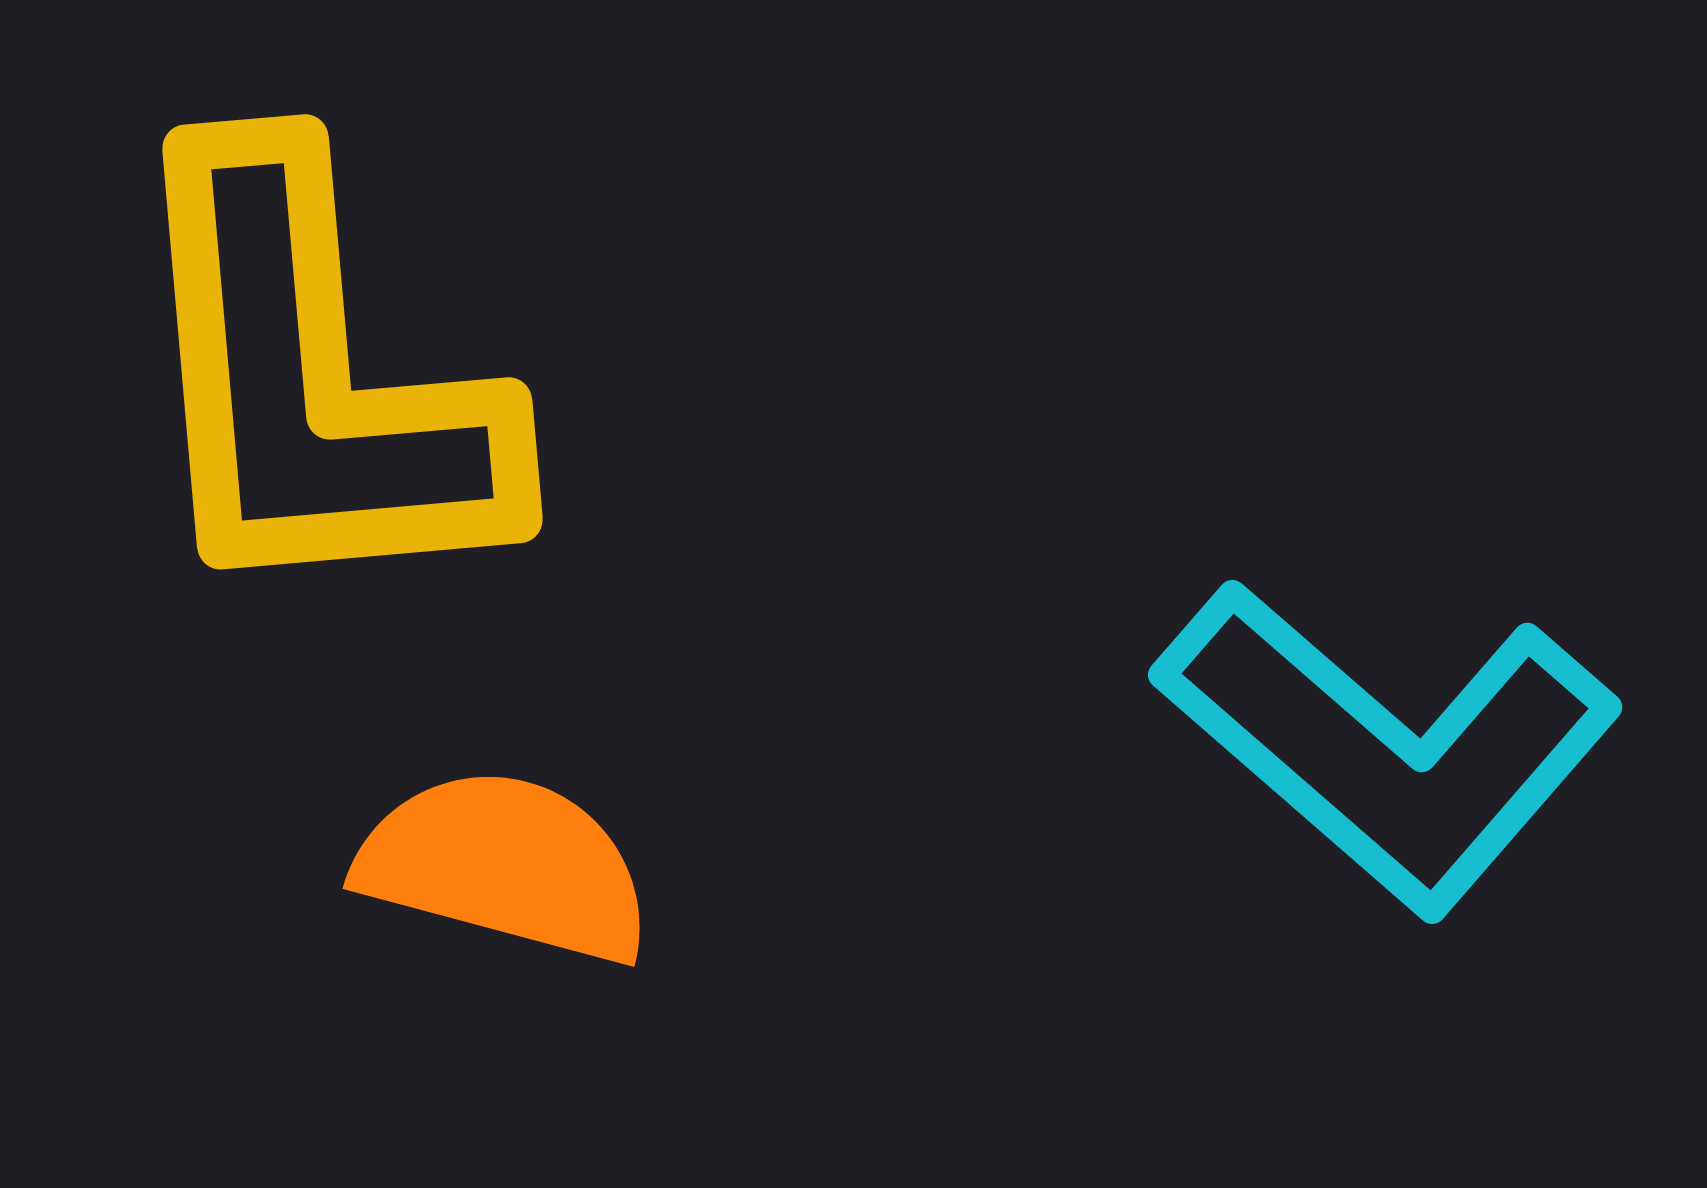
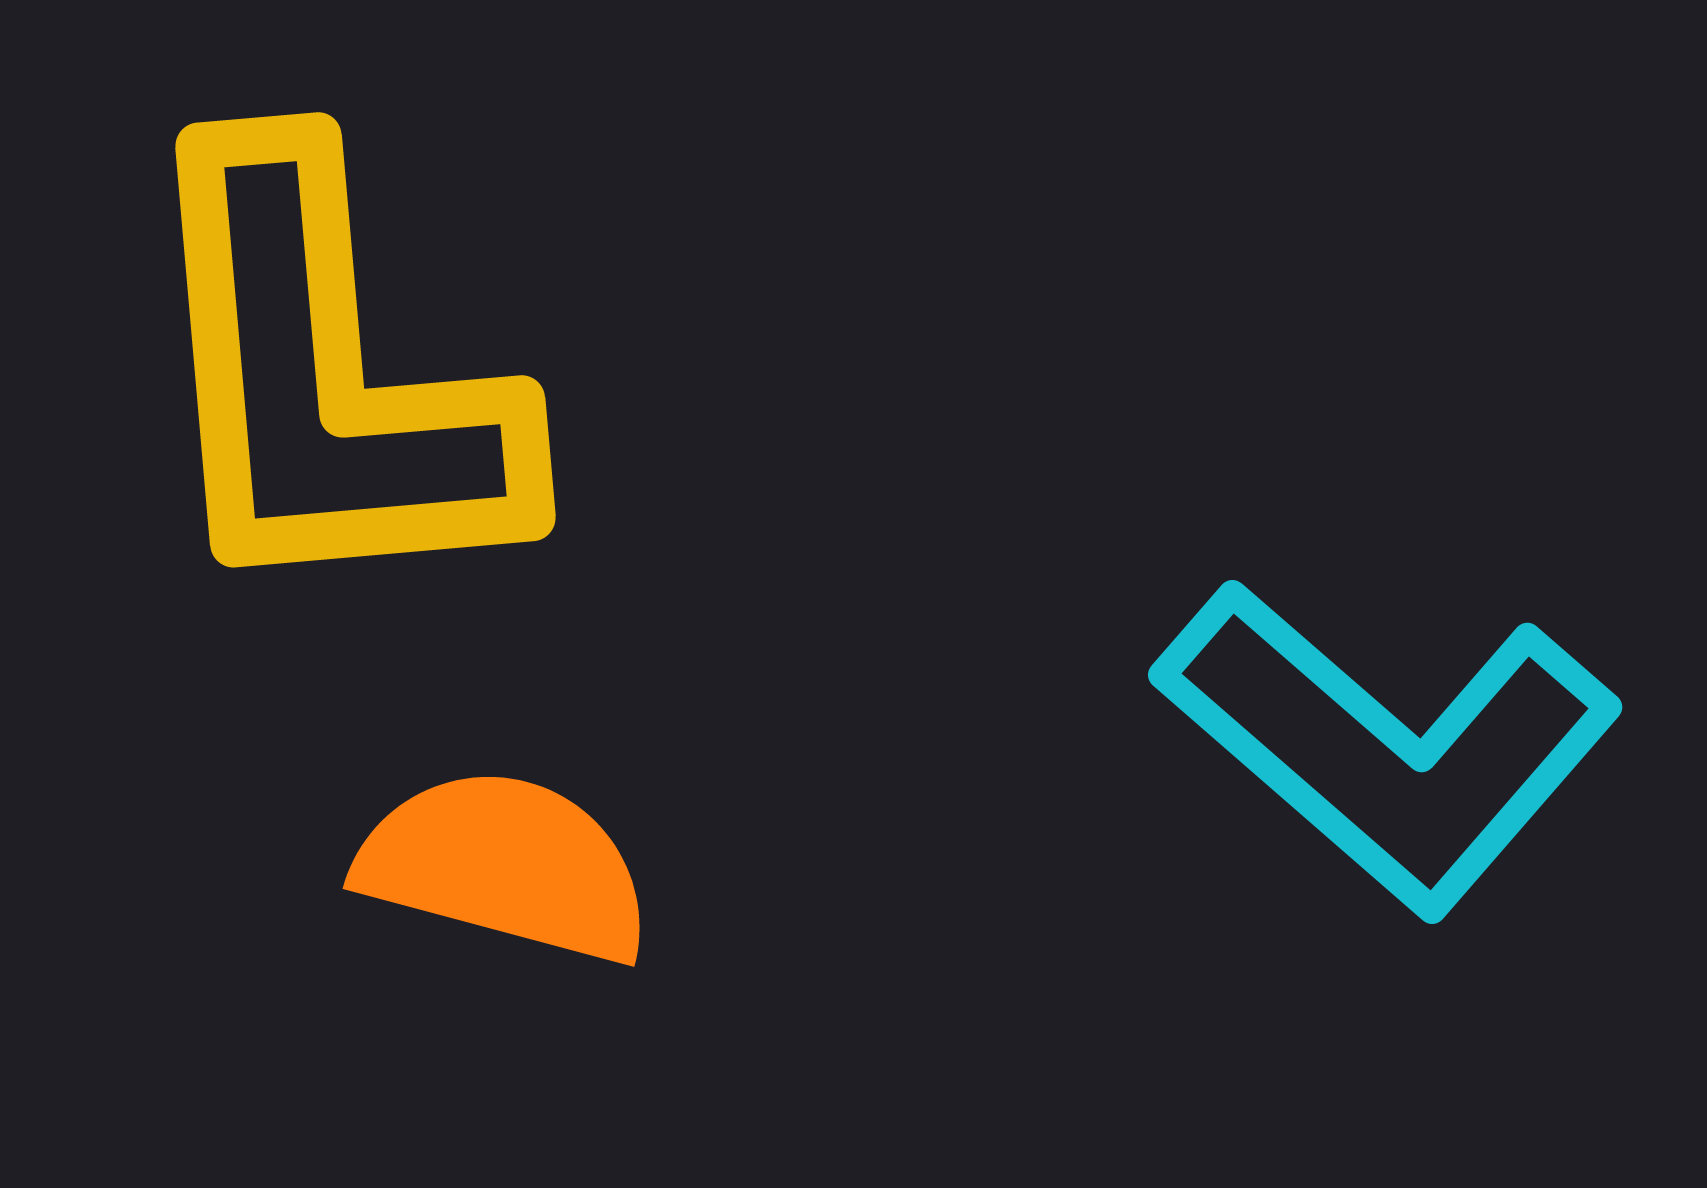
yellow L-shape: moved 13 px right, 2 px up
